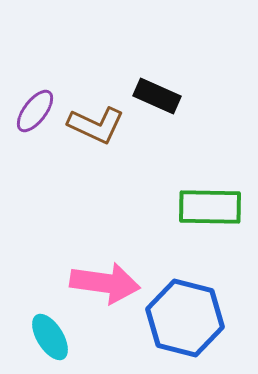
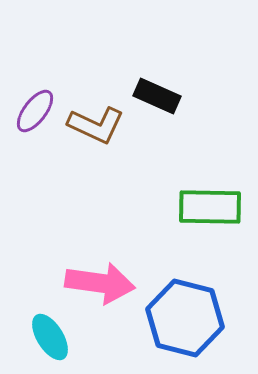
pink arrow: moved 5 px left
